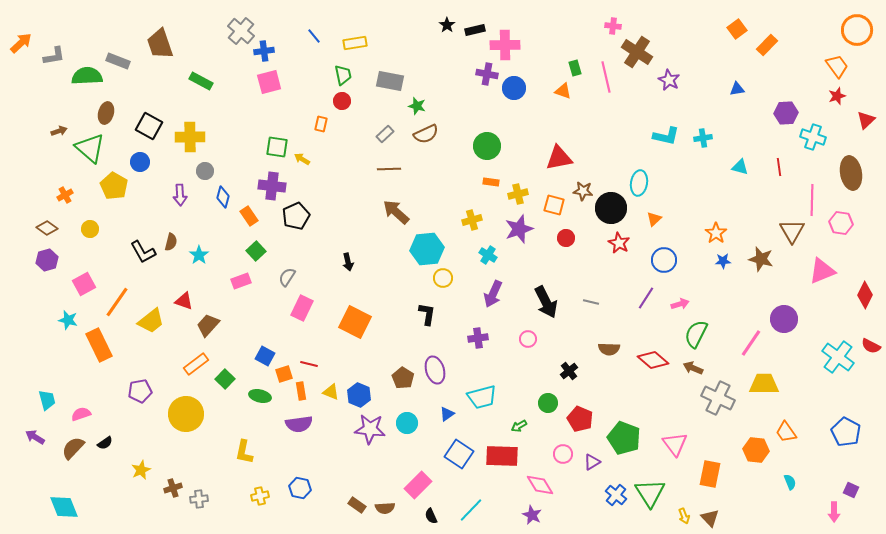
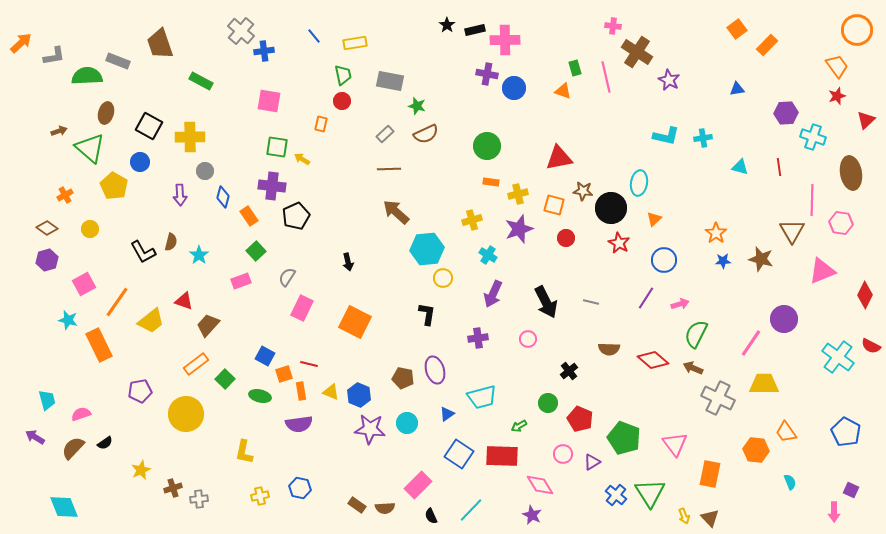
pink cross at (505, 45): moved 5 px up
pink square at (269, 82): moved 19 px down; rotated 25 degrees clockwise
brown pentagon at (403, 378): rotated 20 degrees counterclockwise
